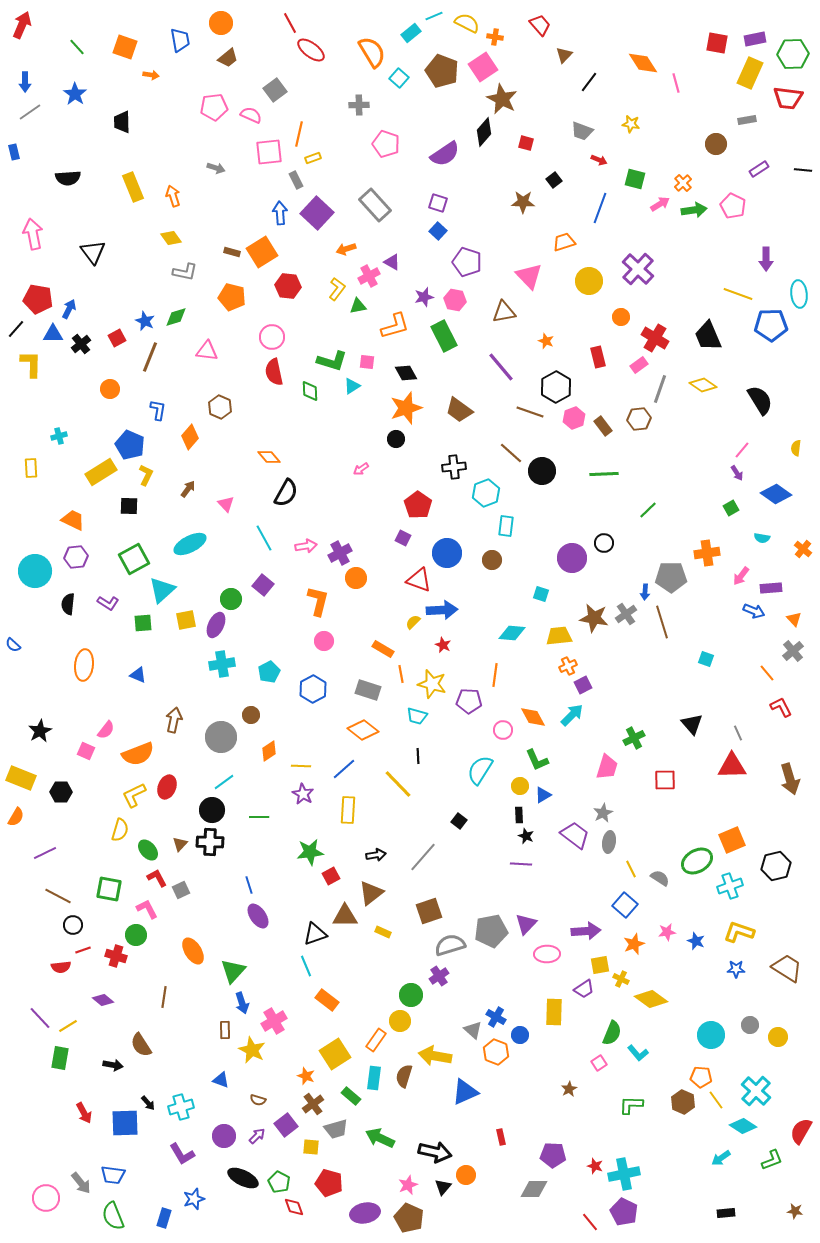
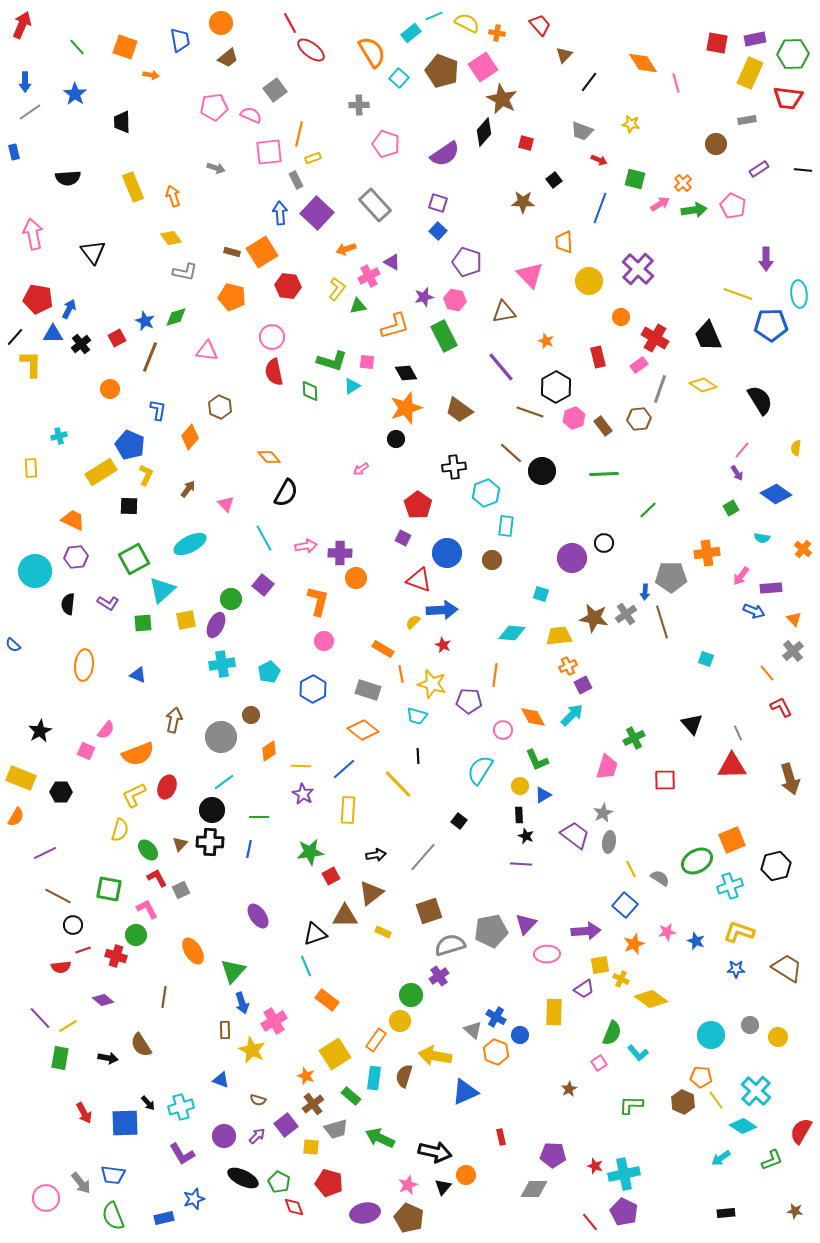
orange cross at (495, 37): moved 2 px right, 4 px up
orange trapezoid at (564, 242): rotated 75 degrees counterclockwise
pink triangle at (529, 276): moved 1 px right, 1 px up
black line at (16, 329): moved 1 px left, 8 px down
purple cross at (340, 553): rotated 30 degrees clockwise
blue line at (249, 885): moved 36 px up; rotated 30 degrees clockwise
black arrow at (113, 1065): moved 5 px left, 7 px up
blue rectangle at (164, 1218): rotated 60 degrees clockwise
